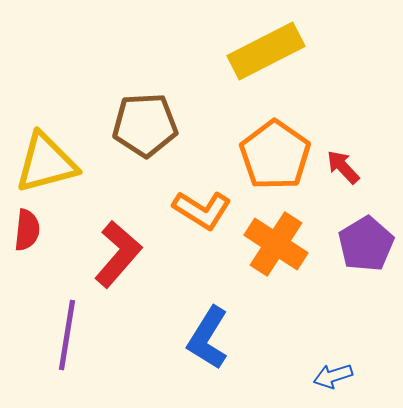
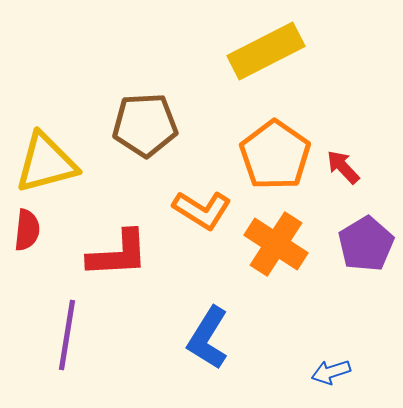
red L-shape: rotated 46 degrees clockwise
blue arrow: moved 2 px left, 4 px up
